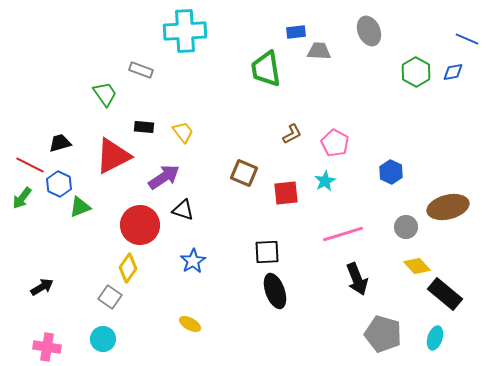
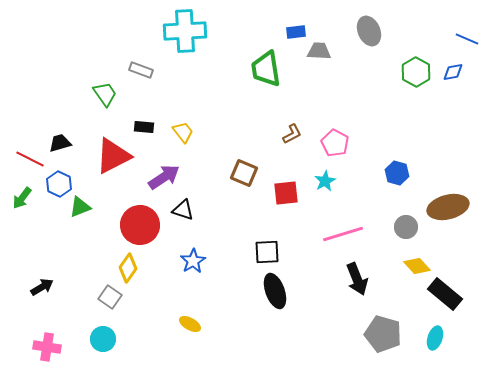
red line at (30, 165): moved 6 px up
blue hexagon at (391, 172): moved 6 px right, 1 px down; rotated 10 degrees counterclockwise
